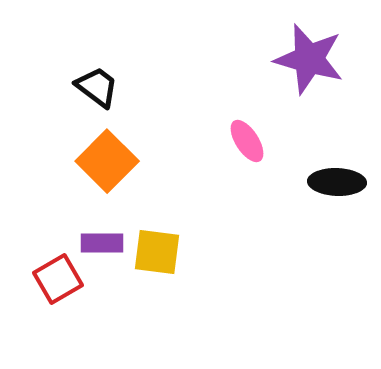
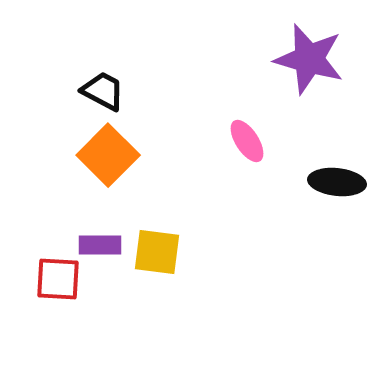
black trapezoid: moved 6 px right, 4 px down; rotated 9 degrees counterclockwise
orange square: moved 1 px right, 6 px up
black ellipse: rotated 4 degrees clockwise
purple rectangle: moved 2 px left, 2 px down
red square: rotated 33 degrees clockwise
